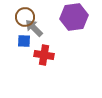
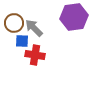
brown circle: moved 11 px left, 6 px down
blue square: moved 2 px left
red cross: moved 9 px left
